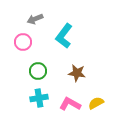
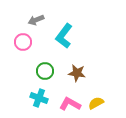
gray arrow: moved 1 px right, 1 px down
green circle: moved 7 px right
cyan cross: rotated 30 degrees clockwise
